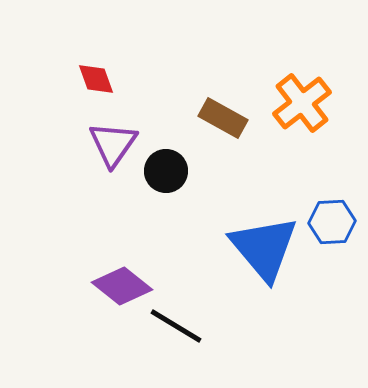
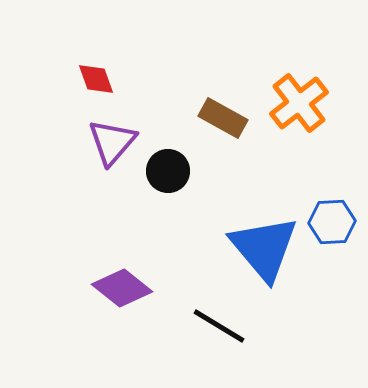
orange cross: moved 3 px left
purple triangle: moved 1 px left, 2 px up; rotated 6 degrees clockwise
black circle: moved 2 px right
purple diamond: moved 2 px down
black line: moved 43 px right
